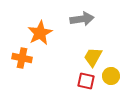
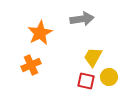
orange cross: moved 9 px right, 7 px down; rotated 36 degrees counterclockwise
yellow circle: moved 2 px left, 1 px down
